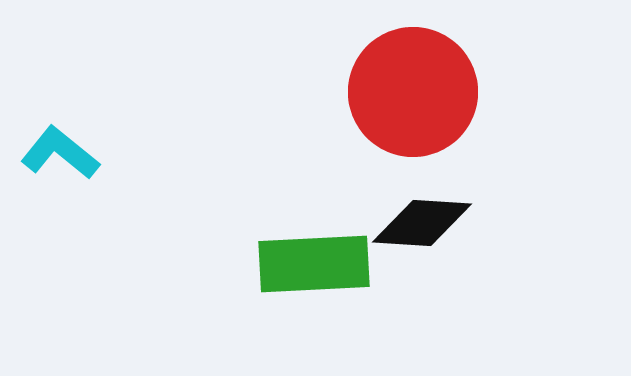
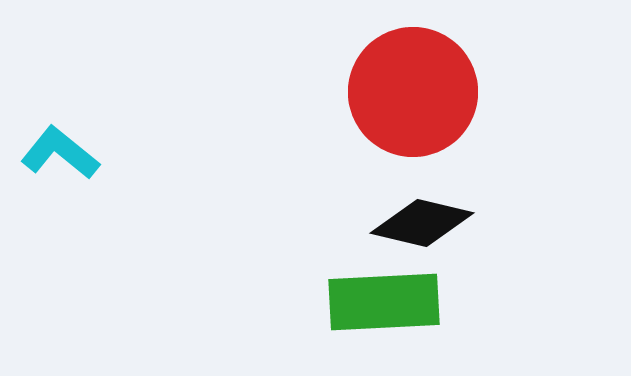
black diamond: rotated 10 degrees clockwise
green rectangle: moved 70 px right, 38 px down
